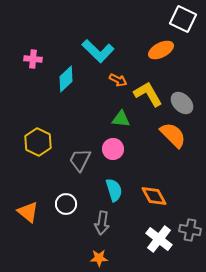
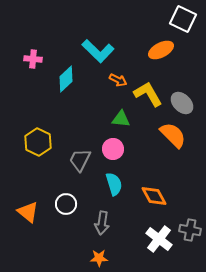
cyan semicircle: moved 6 px up
